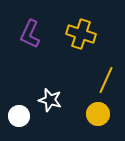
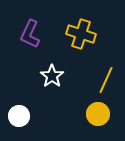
white star: moved 2 px right, 24 px up; rotated 20 degrees clockwise
